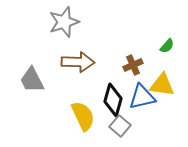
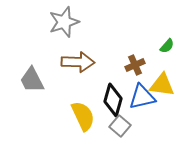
brown cross: moved 2 px right
